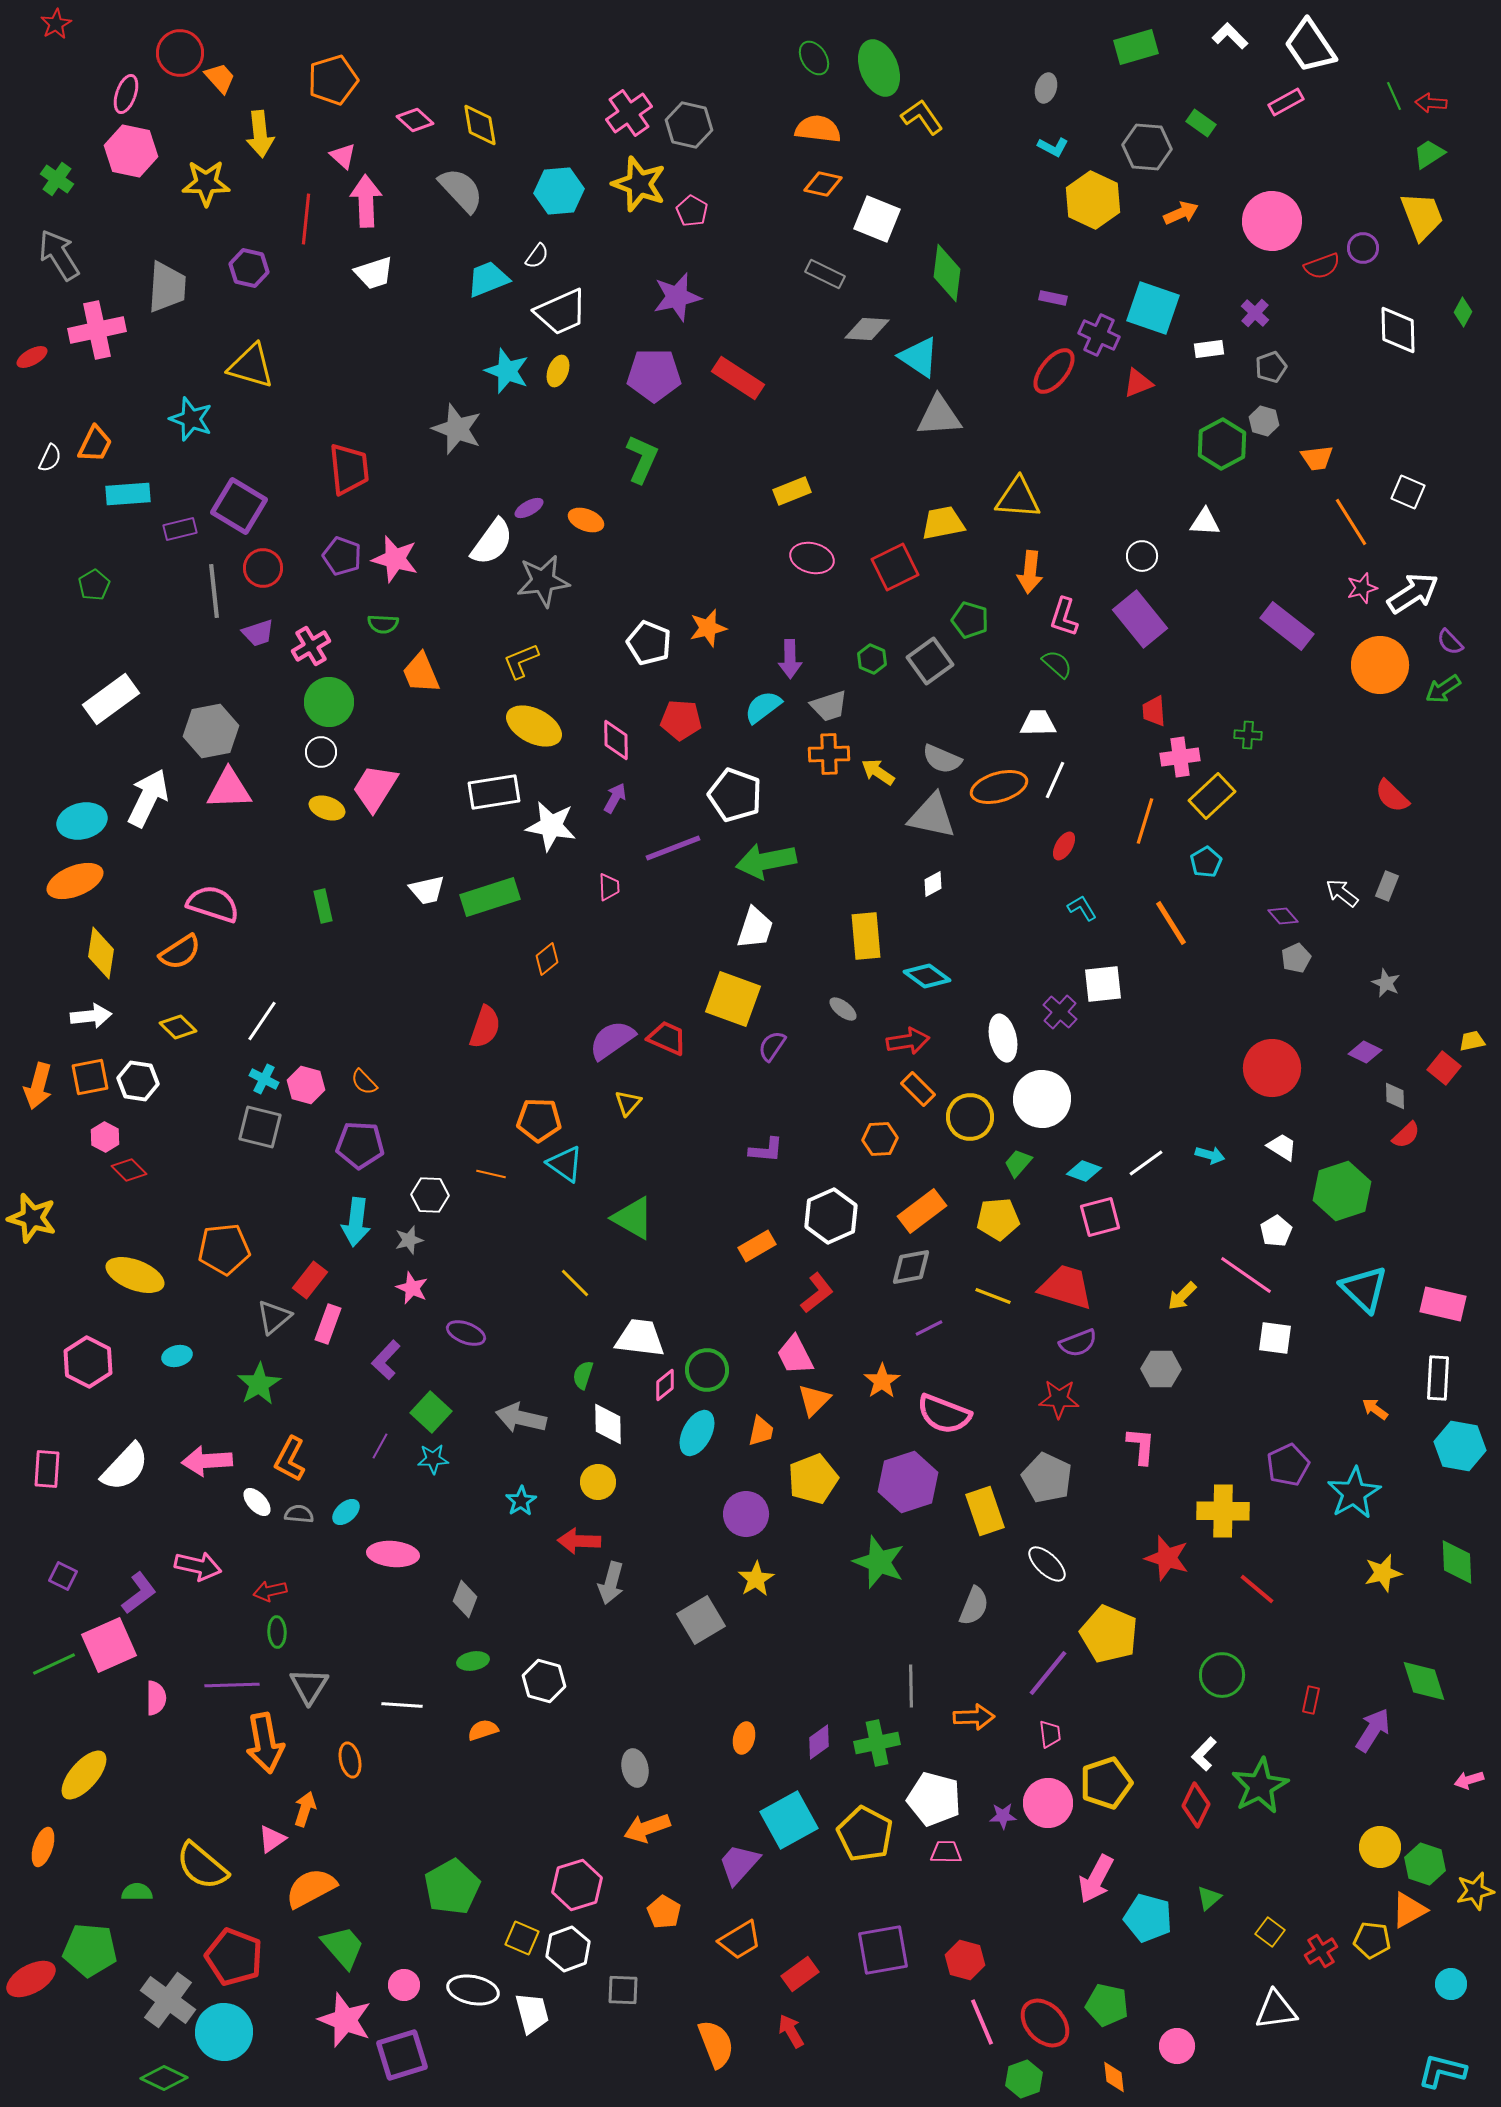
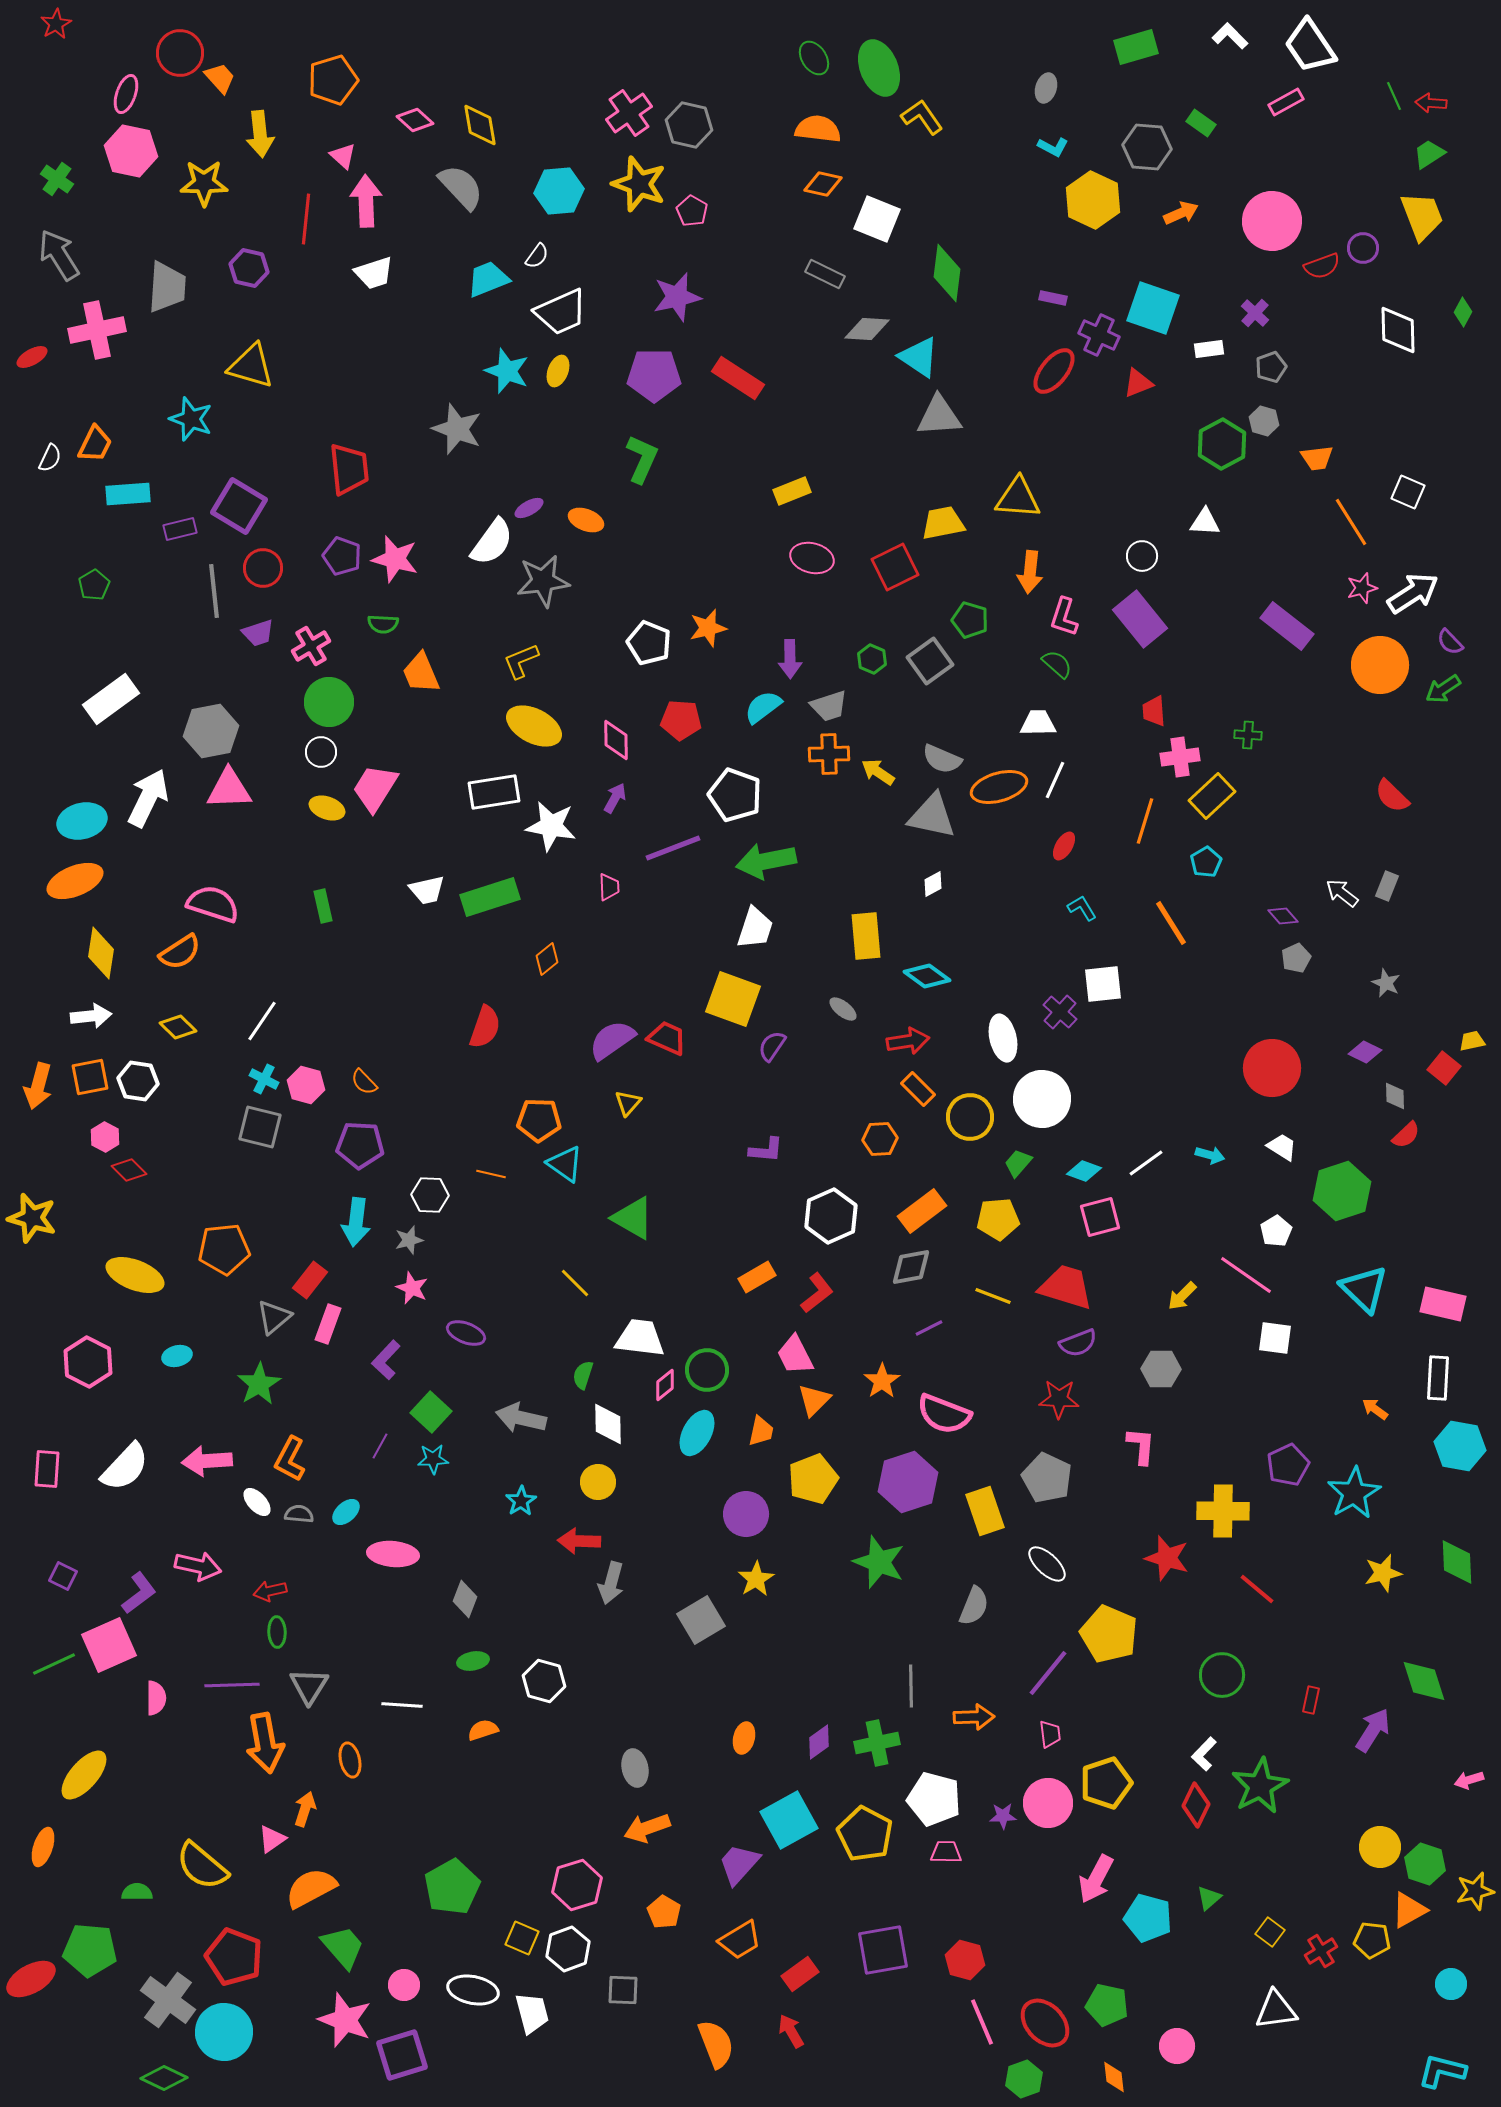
yellow star at (206, 183): moved 2 px left
gray semicircle at (461, 190): moved 3 px up
orange rectangle at (757, 1246): moved 31 px down
